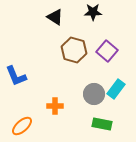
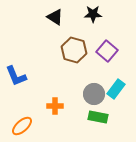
black star: moved 2 px down
green rectangle: moved 4 px left, 7 px up
